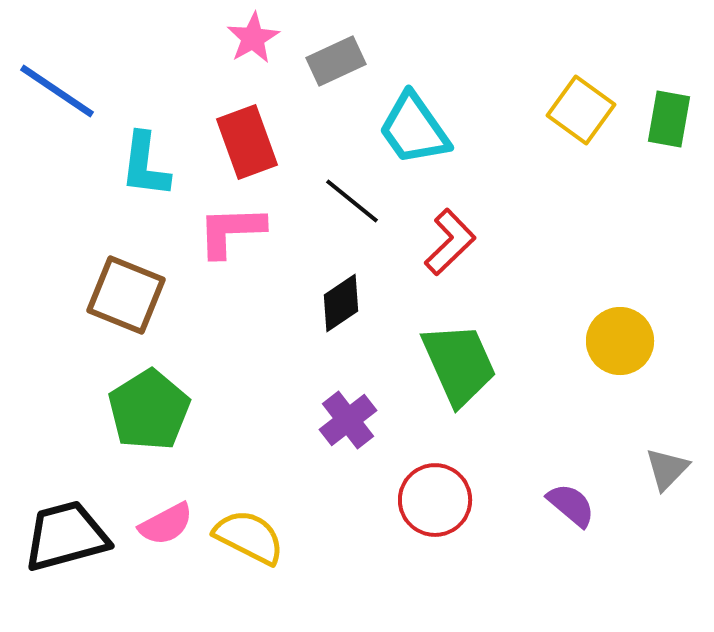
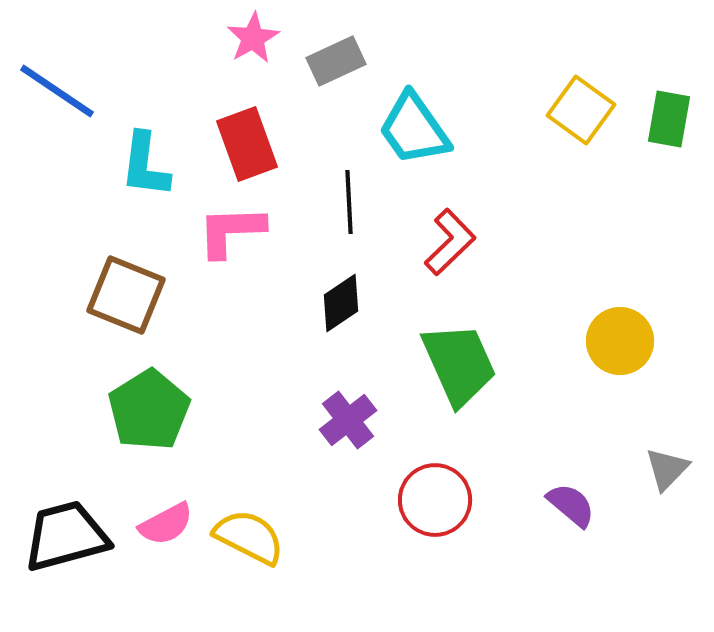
red rectangle: moved 2 px down
black line: moved 3 px left, 1 px down; rotated 48 degrees clockwise
